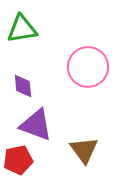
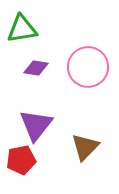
purple diamond: moved 13 px right, 18 px up; rotated 75 degrees counterclockwise
purple triangle: rotated 48 degrees clockwise
brown triangle: moved 1 px right, 3 px up; rotated 20 degrees clockwise
red pentagon: moved 3 px right
